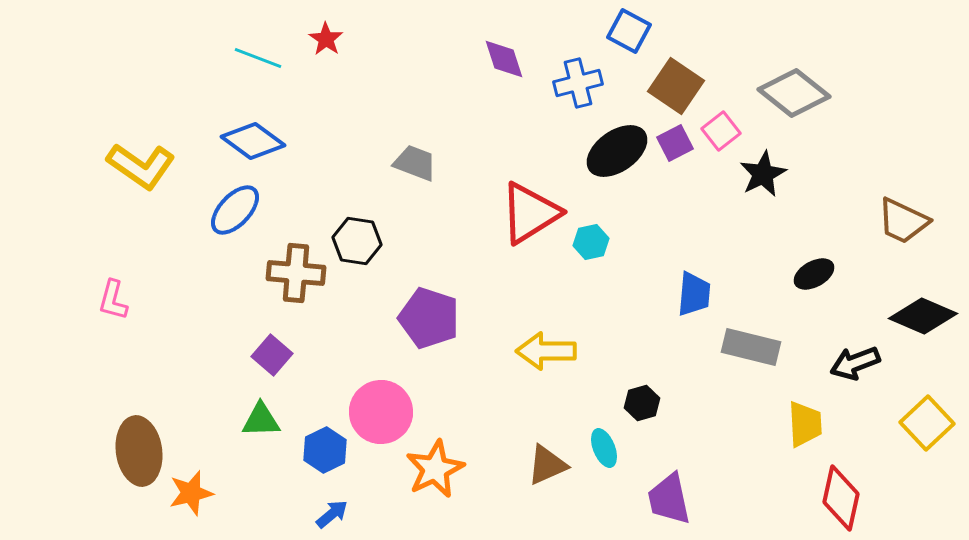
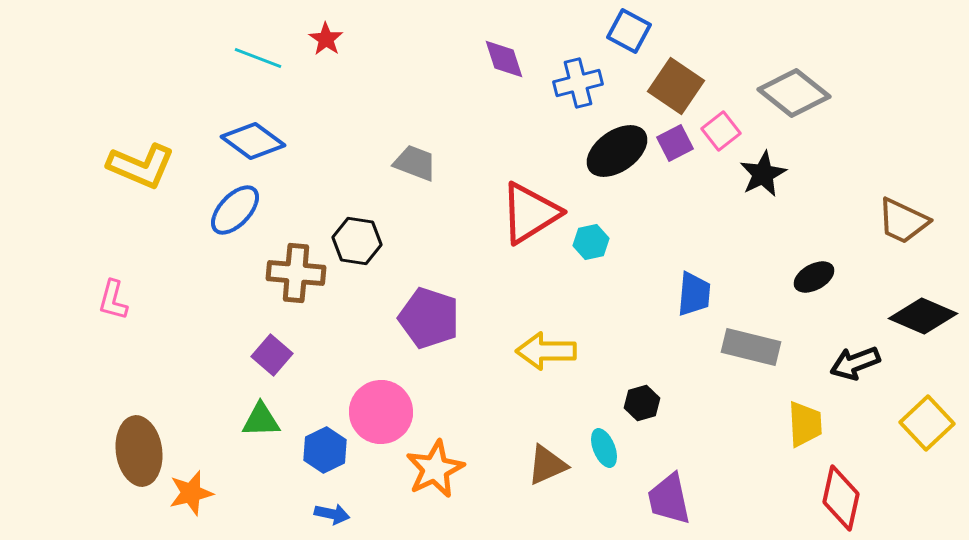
yellow L-shape at (141, 166): rotated 12 degrees counterclockwise
black ellipse at (814, 274): moved 3 px down
blue arrow at (332, 514): rotated 52 degrees clockwise
